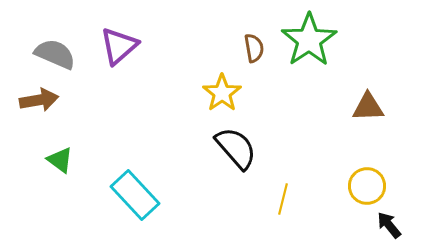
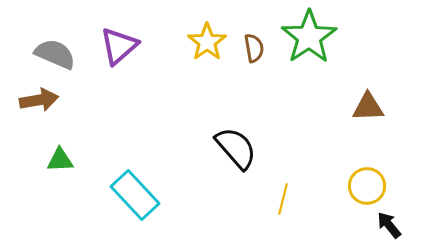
green star: moved 3 px up
yellow star: moved 15 px left, 51 px up
green triangle: rotated 40 degrees counterclockwise
